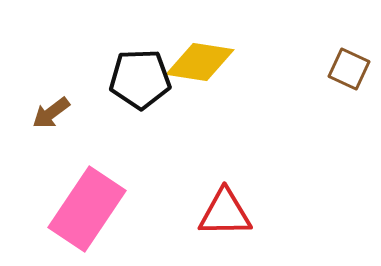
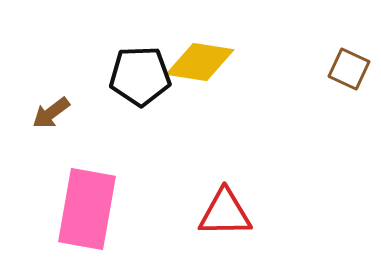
black pentagon: moved 3 px up
pink rectangle: rotated 24 degrees counterclockwise
